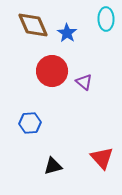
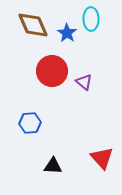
cyan ellipse: moved 15 px left
black triangle: rotated 18 degrees clockwise
